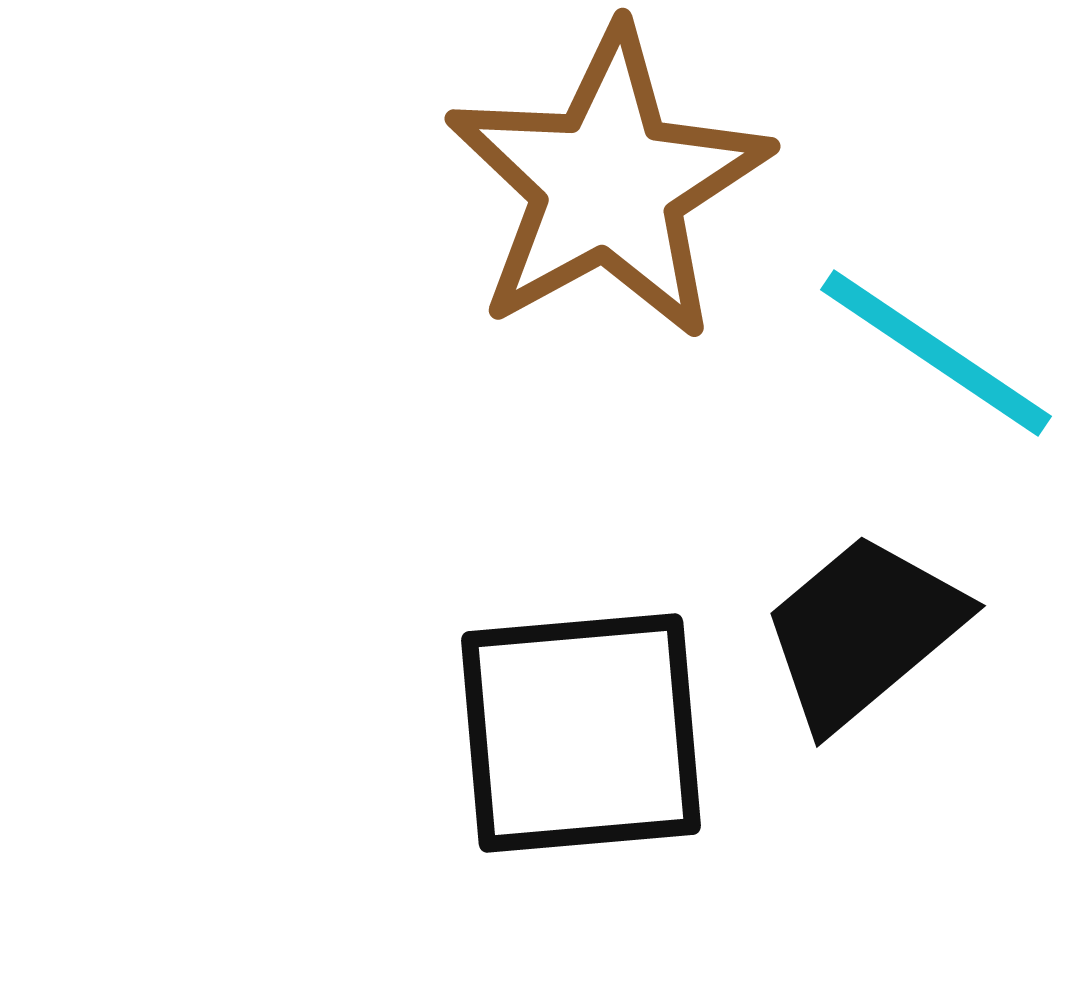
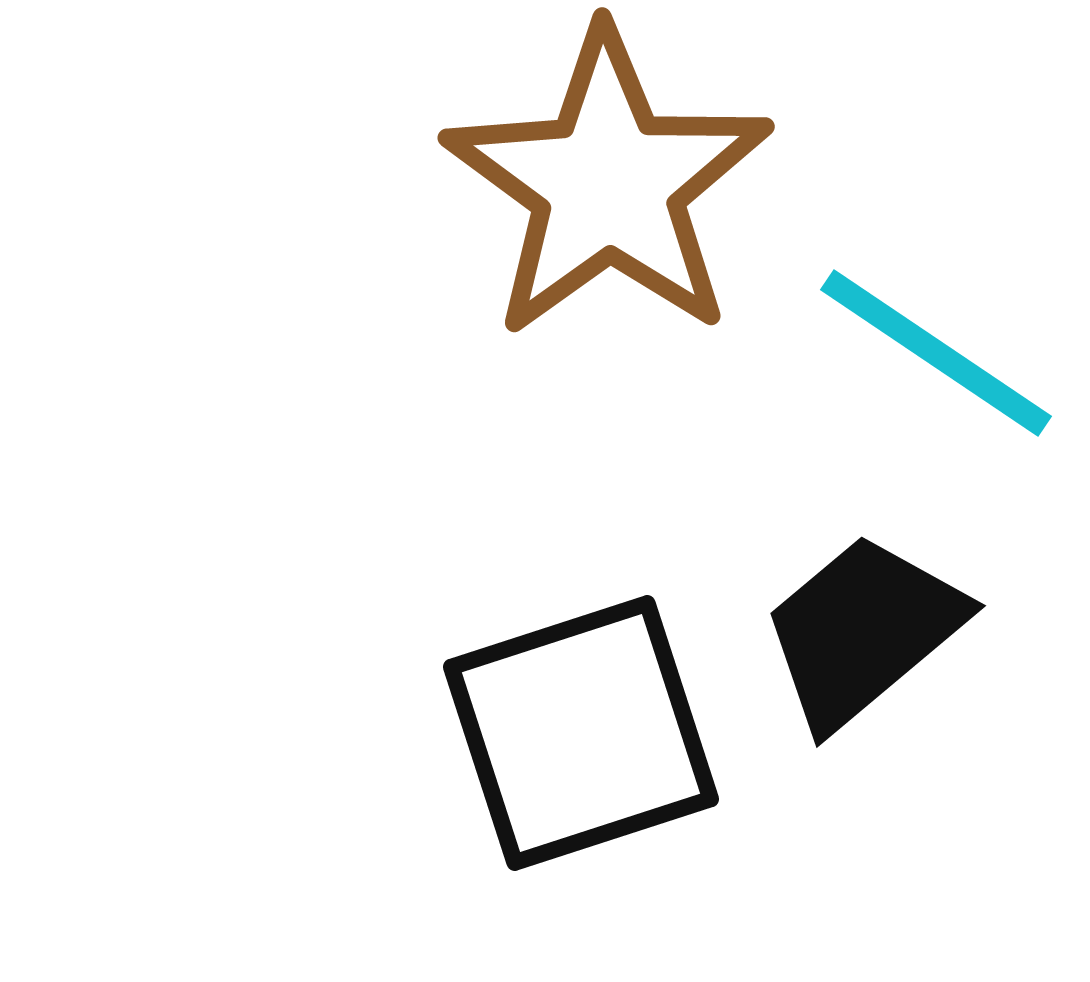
brown star: rotated 7 degrees counterclockwise
black square: rotated 13 degrees counterclockwise
